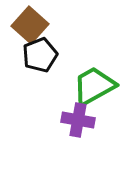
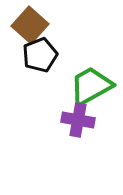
green trapezoid: moved 3 px left
